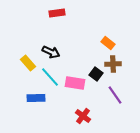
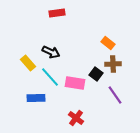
red cross: moved 7 px left, 2 px down
